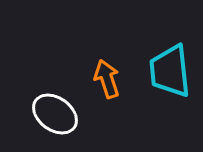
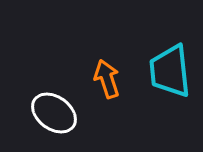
white ellipse: moved 1 px left, 1 px up
